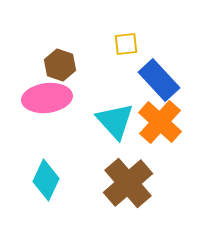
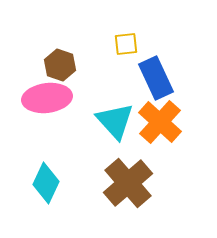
blue rectangle: moved 3 px left, 2 px up; rotated 18 degrees clockwise
cyan diamond: moved 3 px down
